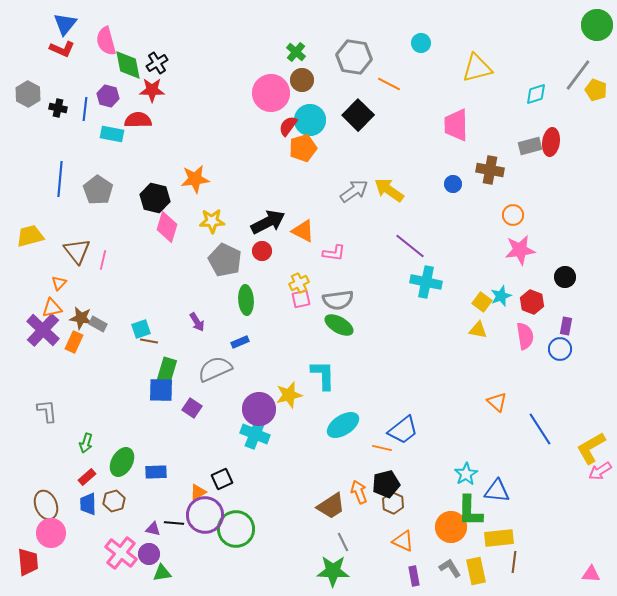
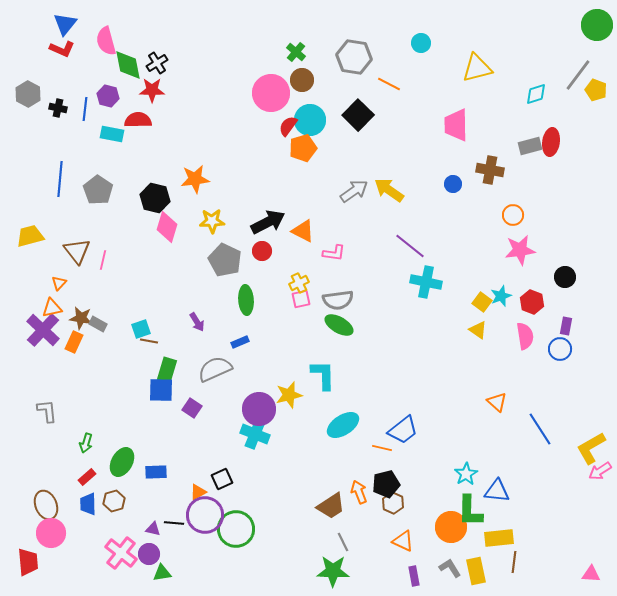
yellow triangle at (478, 330): rotated 24 degrees clockwise
